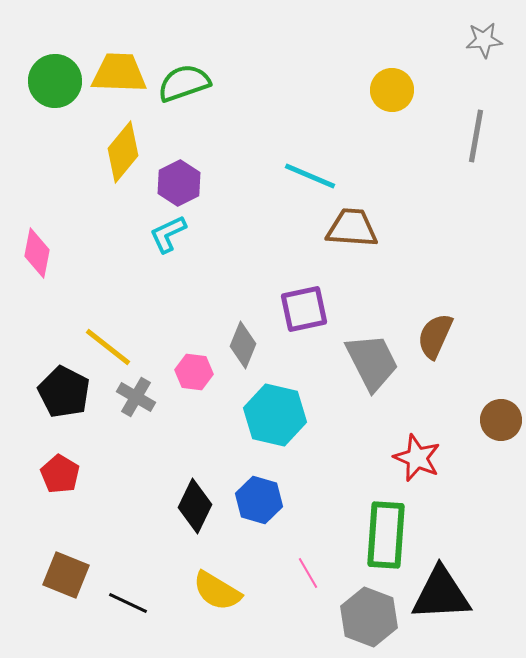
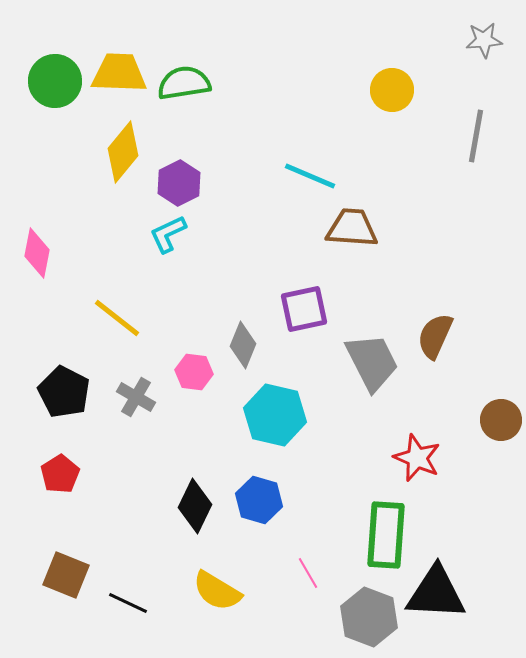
green semicircle: rotated 10 degrees clockwise
yellow line: moved 9 px right, 29 px up
red pentagon: rotated 9 degrees clockwise
black triangle: moved 5 px left, 1 px up; rotated 6 degrees clockwise
